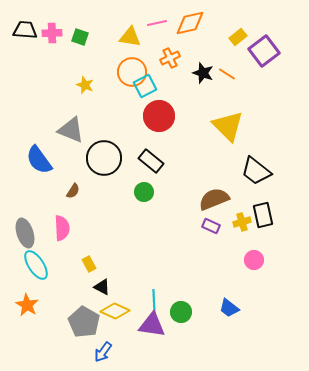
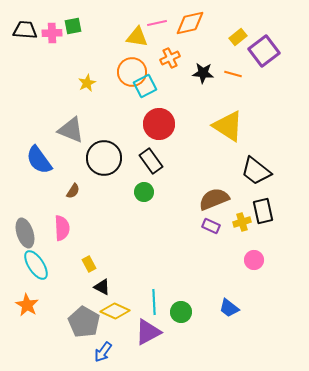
green square at (80, 37): moved 7 px left, 11 px up; rotated 30 degrees counterclockwise
yellow triangle at (130, 37): moved 7 px right
black star at (203, 73): rotated 15 degrees counterclockwise
orange line at (227, 74): moved 6 px right; rotated 18 degrees counterclockwise
yellow star at (85, 85): moved 2 px right, 2 px up; rotated 24 degrees clockwise
red circle at (159, 116): moved 8 px down
yellow triangle at (228, 126): rotated 12 degrees counterclockwise
black rectangle at (151, 161): rotated 15 degrees clockwise
black rectangle at (263, 215): moved 4 px up
purple triangle at (152, 325): moved 4 px left, 7 px down; rotated 36 degrees counterclockwise
